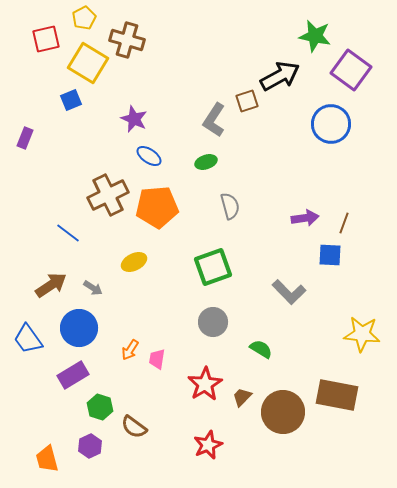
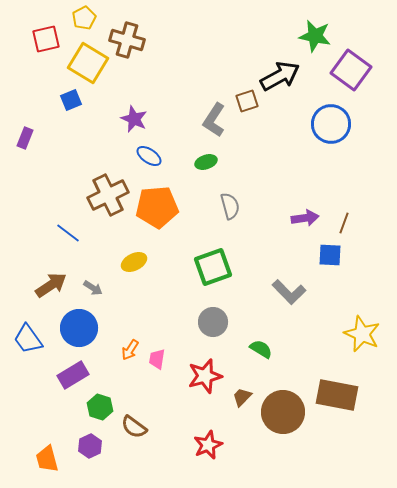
yellow star at (362, 334): rotated 18 degrees clockwise
red star at (205, 384): moved 8 px up; rotated 16 degrees clockwise
